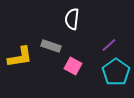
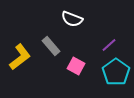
white semicircle: rotated 75 degrees counterclockwise
gray rectangle: rotated 30 degrees clockwise
yellow L-shape: rotated 28 degrees counterclockwise
pink square: moved 3 px right
